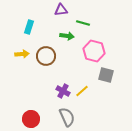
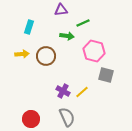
green line: rotated 40 degrees counterclockwise
yellow line: moved 1 px down
